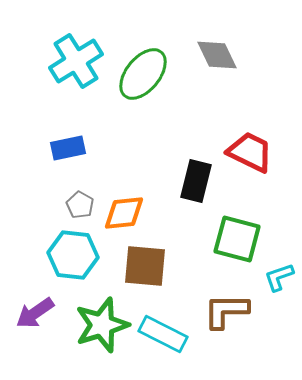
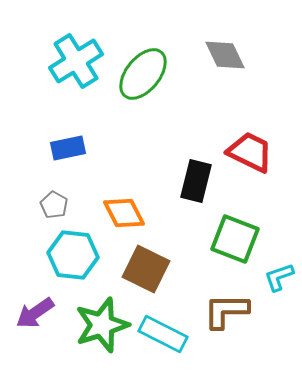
gray diamond: moved 8 px right
gray pentagon: moved 26 px left
orange diamond: rotated 69 degrees clockwise
green square: moved 2 px left; rotated 6 degrees clockwise
brown square: moved 1 px right, 3 px down; rotated 21 degrees clockwise
